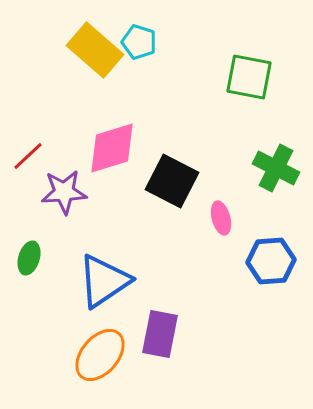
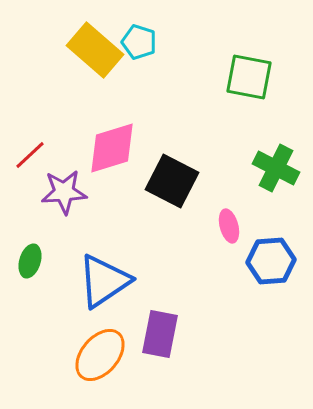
red line: moved 2 px right, 1 px up
pink ellipse: moved 8 px right, 8 px down
green ellipse: moved 1 px right, 3 px down
